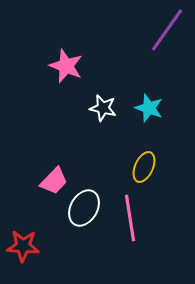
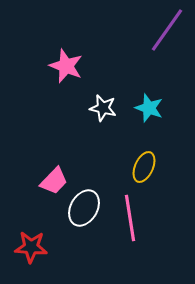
red star: moved 8 px right, 1 px down
